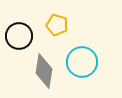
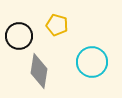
cyan circle: moved 10 px right
gray diamond: moved 5 px left
